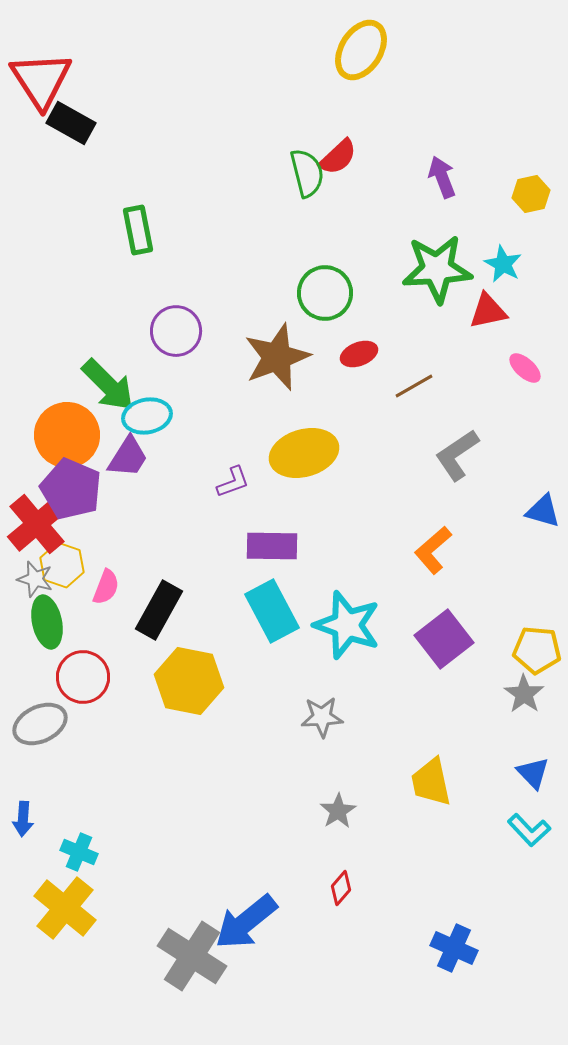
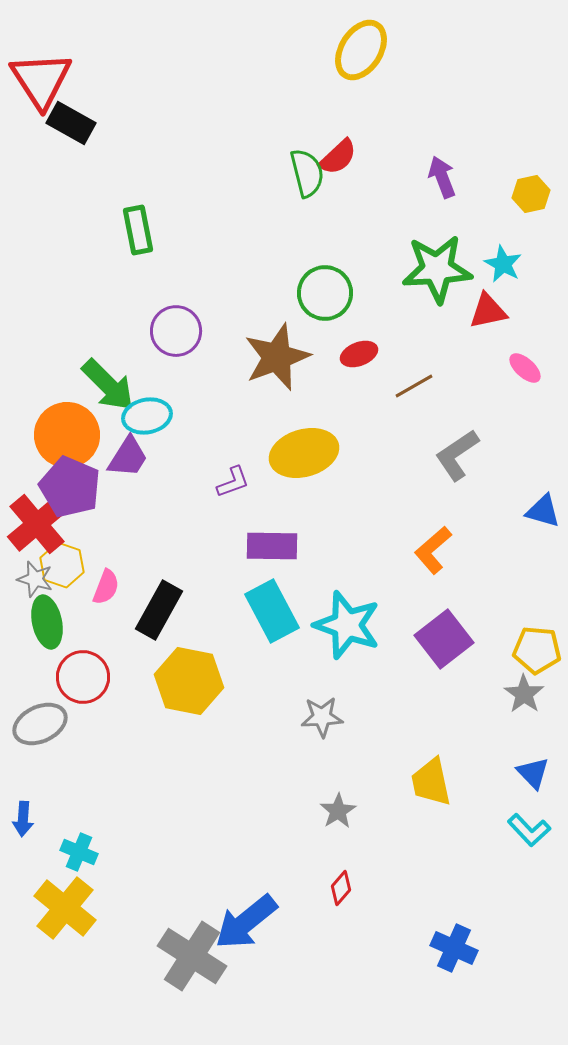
purple pentagon at (71, 489): moved 1 px left, 2 px up
